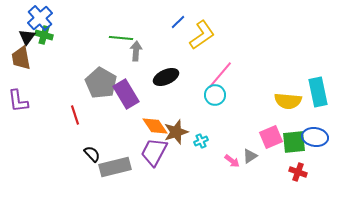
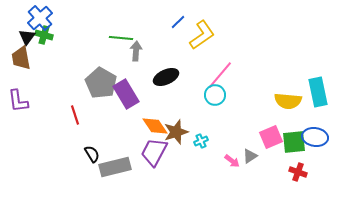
black semicircle: rotated 12 degrees clockwise
